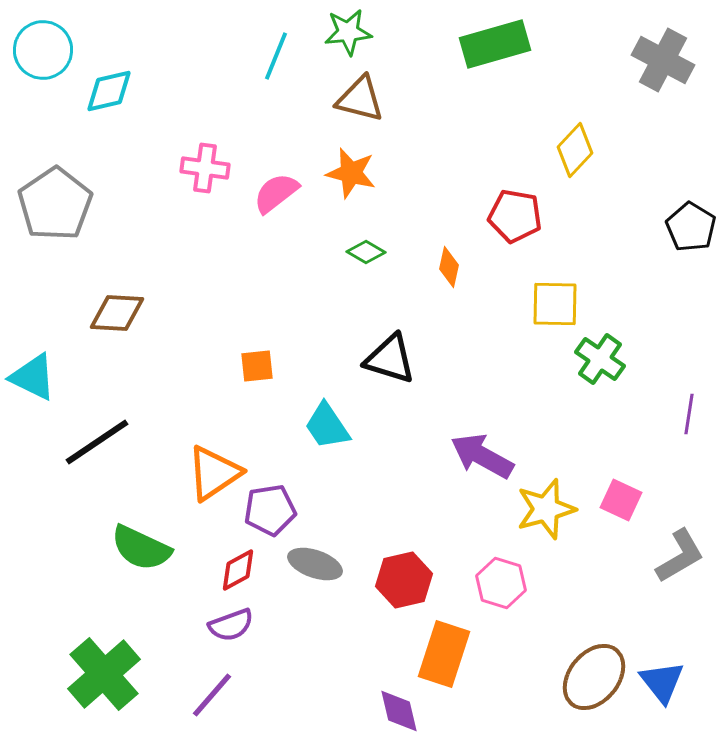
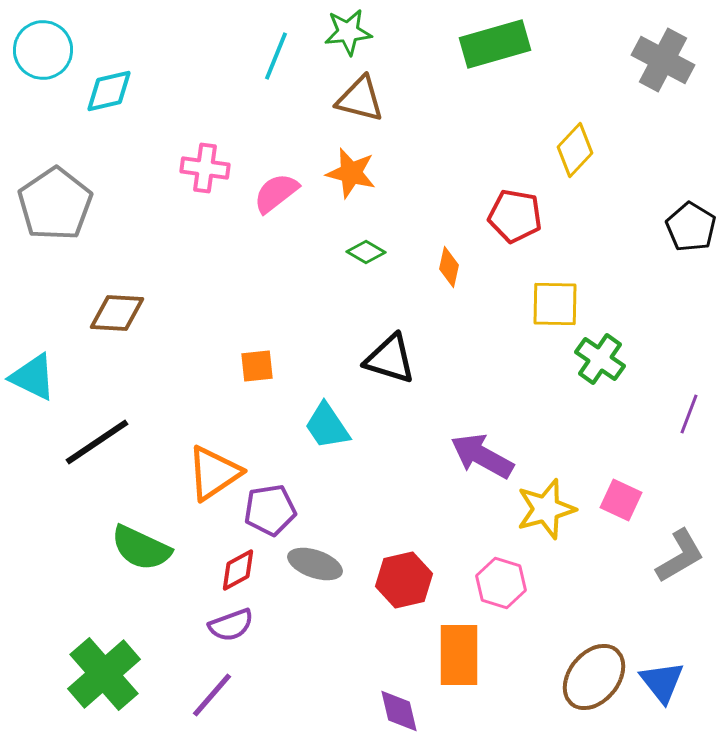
purple line at (689, 414): rotated 12 degrees clockwise
orange rectangle at (444, 654): moved 15 px right, 1 px down; rotated 18 degrees counterclockwise
